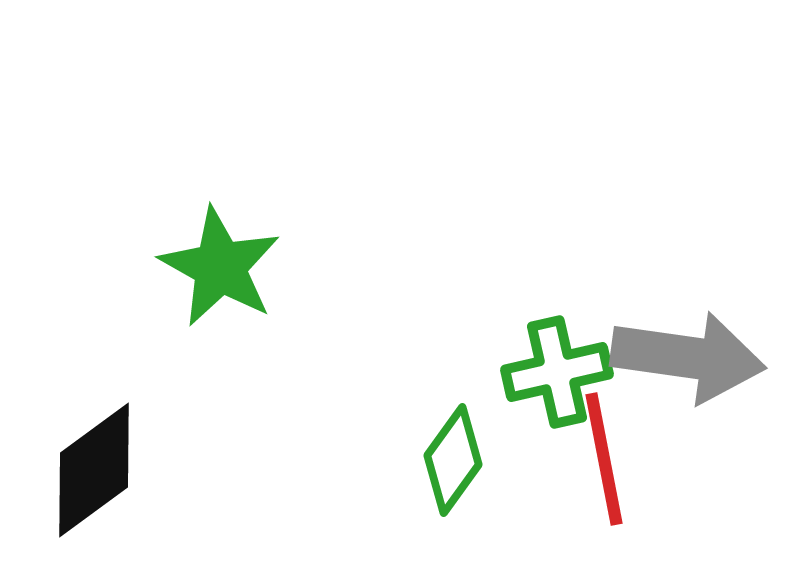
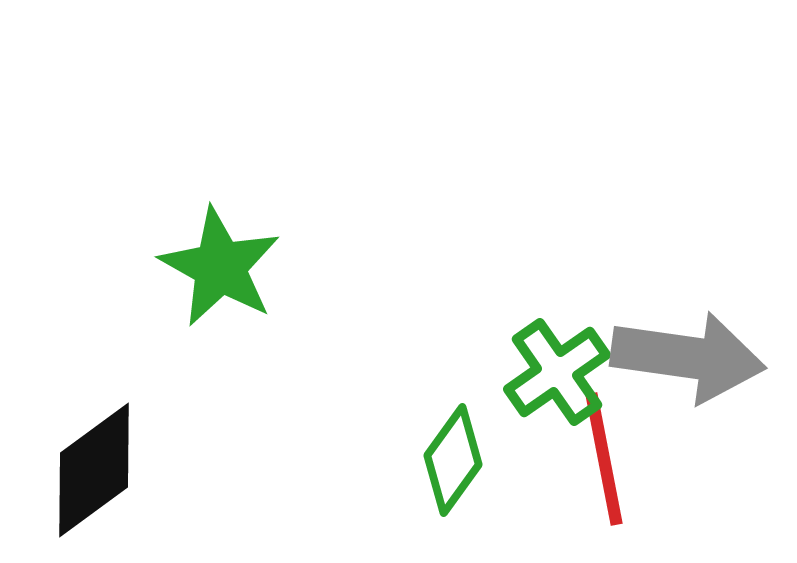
green cross: rotated 22 degrees counterclockwise
